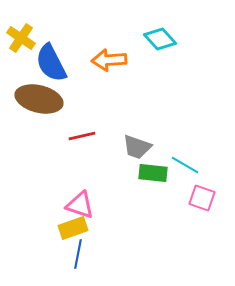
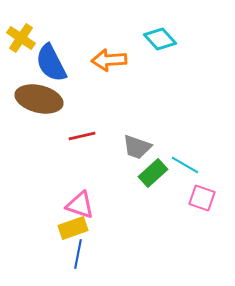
green rectangle: rotated 48 degrees counterclockwise
